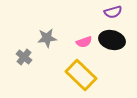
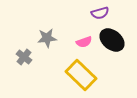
purple semicircle: moved 13 px left, 1 px down
black ellipse: rotated 25 degrees clockwise
